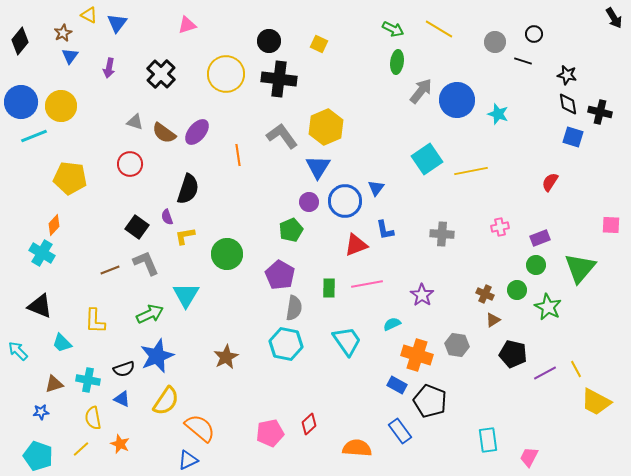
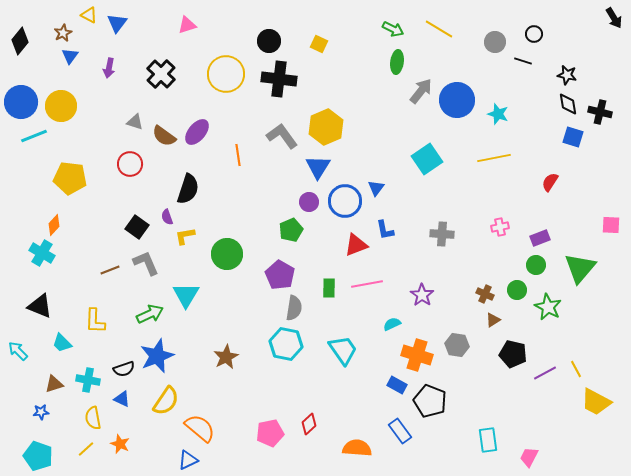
brown semicircle at (164, 133): moved 3 px down
yellow line at (471, 171): moved 23 px right, 13 px up
cyan trapezoid at (347, 341): moved 4 px left, 9 px down
yellow line at (81, 449): moved 5 px right
